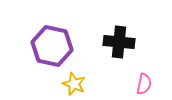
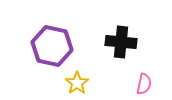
black cross: moved 2 px right
yellow star: moved 3 px right, 1 px up; rotated 15 degrees clockwise
